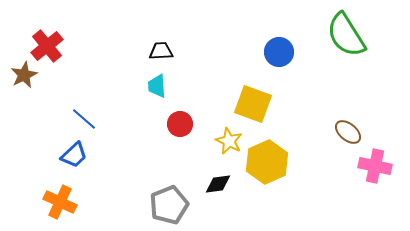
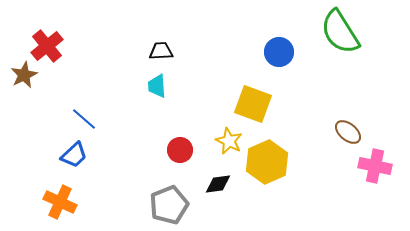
green semicircle: moved 6 px left, 3 px up
red circle: moved 26 px down
